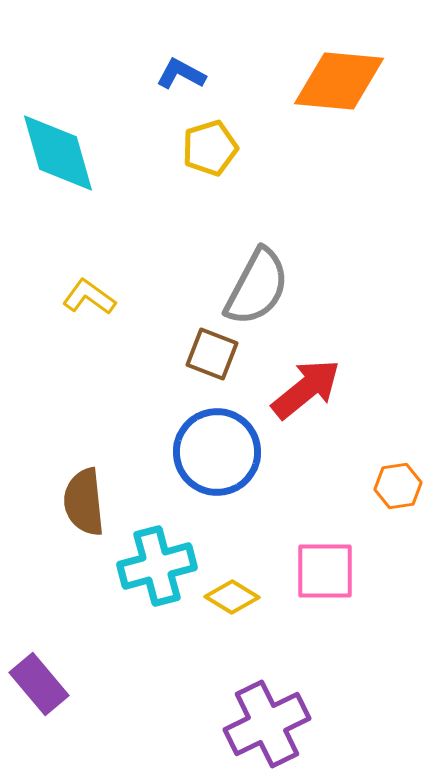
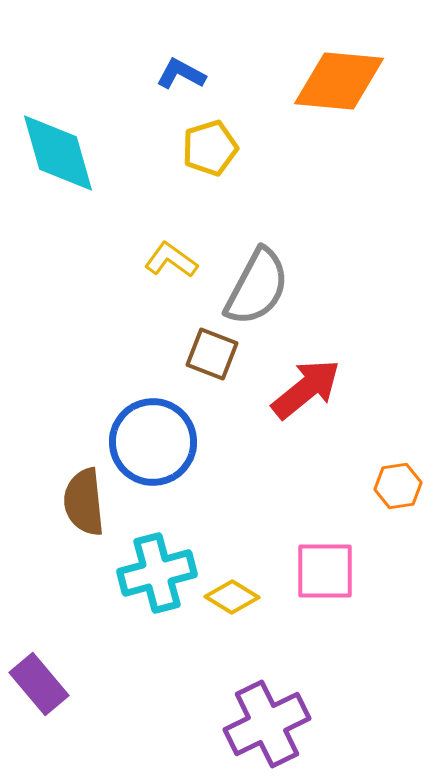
yellow L-shape: moved 82 px right, 37 px up
blue circle: moved 64 px left, 10 px up
cyan cross: moved 7 px down
